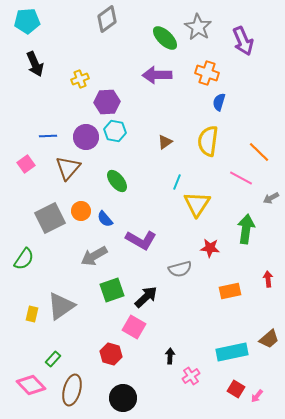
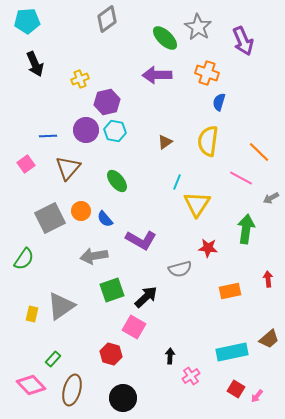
purple hexagon at (107, 102): rotated 10 degrees counterclockwise
purple circle at (86, 137): moved 7 px up
red star at (210, 248): moved 2 px left
gray arrow at (94, 256): rotated 20 degrees clockwise
